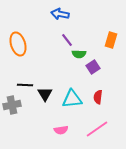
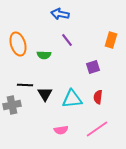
green semicircle: moved 35 px left, 1 px down
purple square: rotated 16 degrees clockwise
